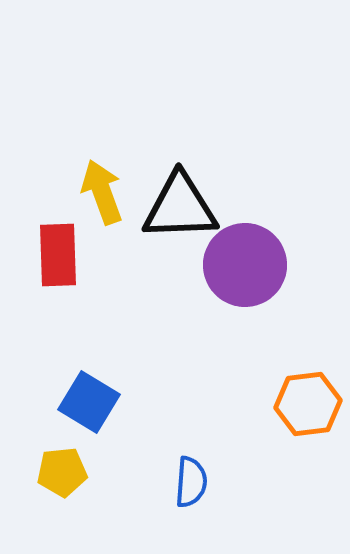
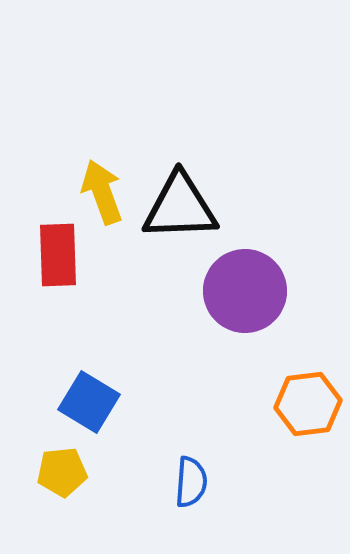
purple circle: moved 26 px down
